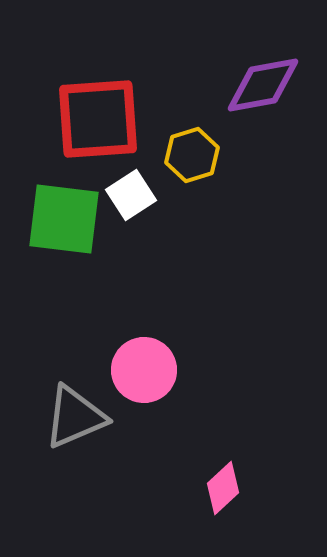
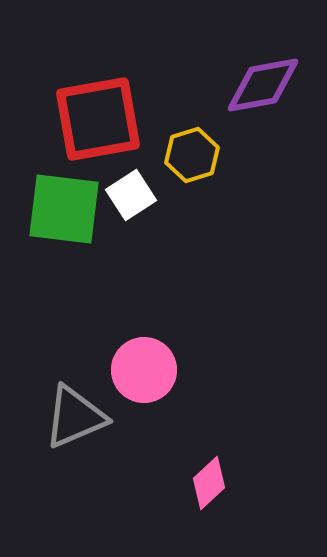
red square: rotated 6 degrees counterclockwise
green square: moved 10 px up
pink diamond: moved 14 px left, 5 px up
